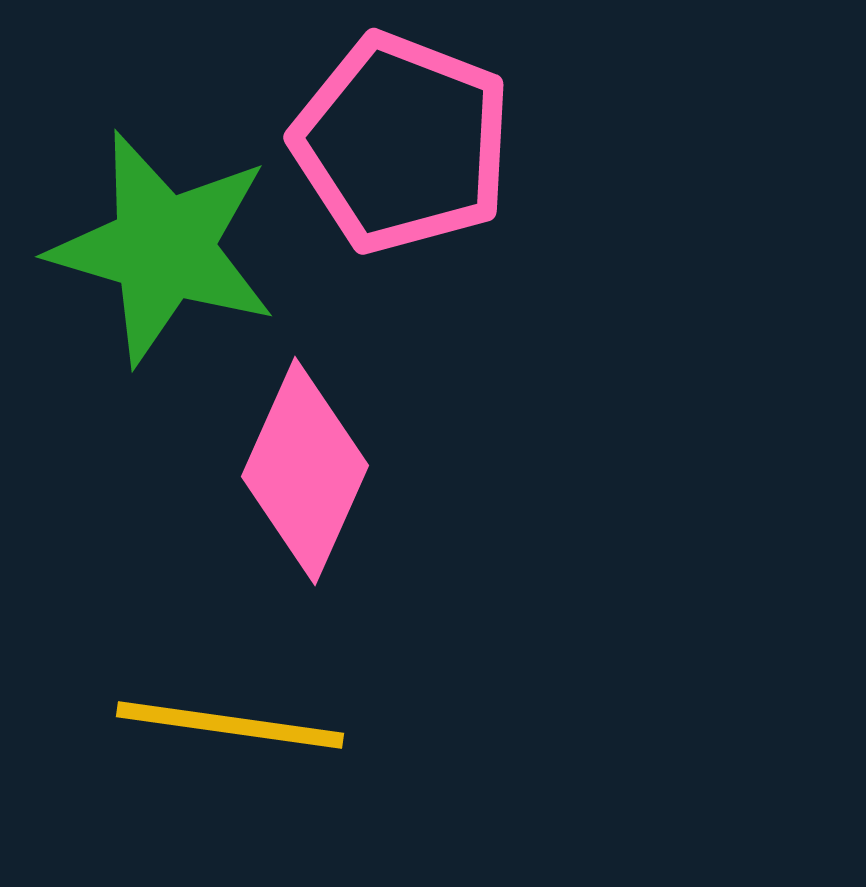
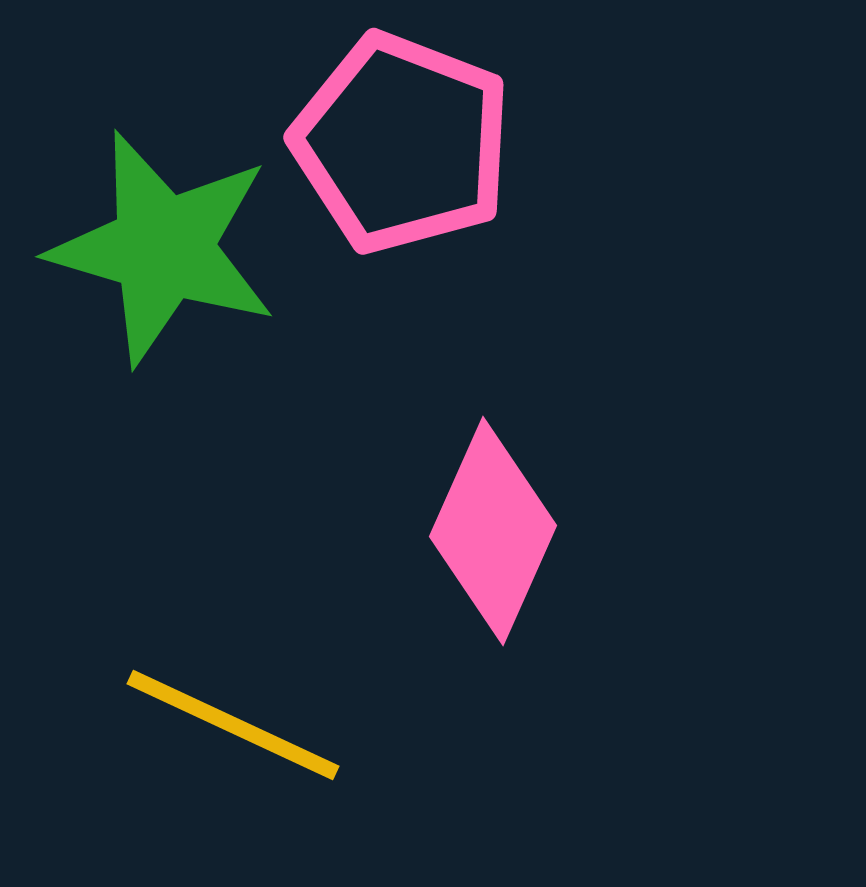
pink diamond: moved 188 px right, 60 px down
yellow line: moved 3 px right; rotated 17 degrees clockwise
